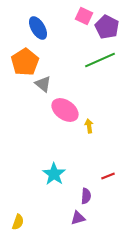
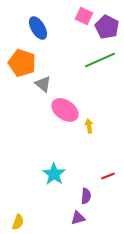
orange pentagon: moved 3 px left, 1 px down; rotated 20 degrees counterclockwise
